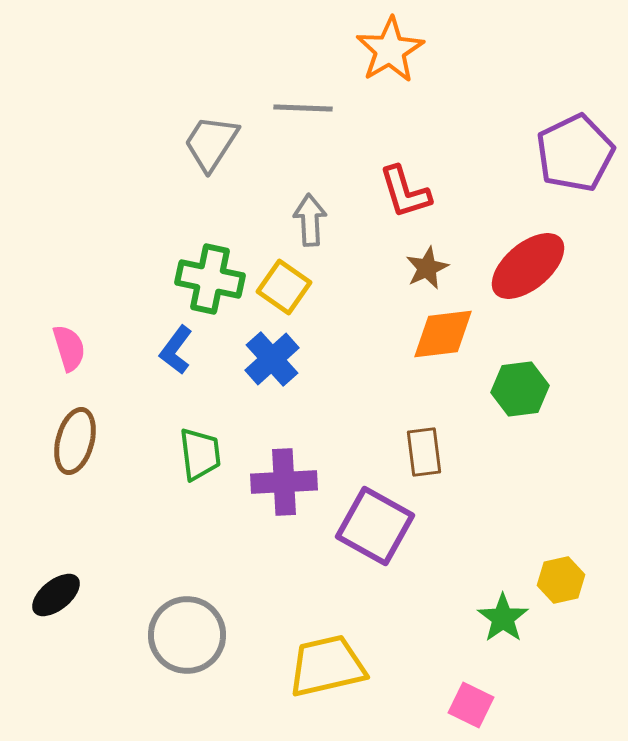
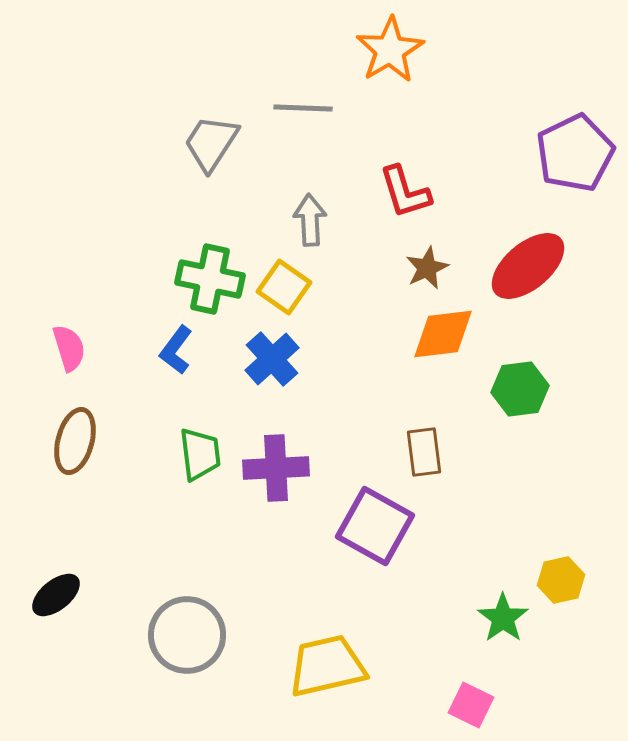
purple cross: moved 8 px left, 14 px up
